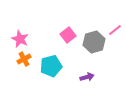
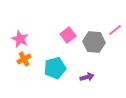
gray hexagon: rotated 20 degrees clockwise
cyan pentagon: moved 4 px right, 2 px down
